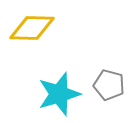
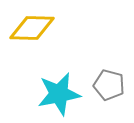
cyan star: rotated 6 degrees clockwise
